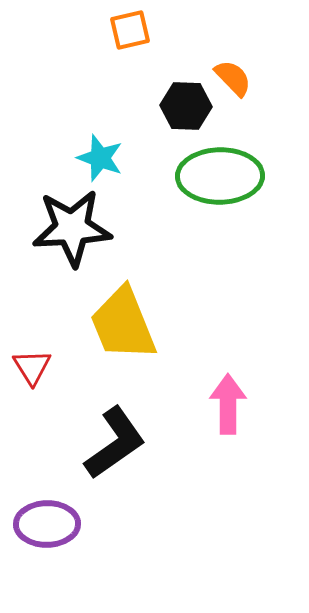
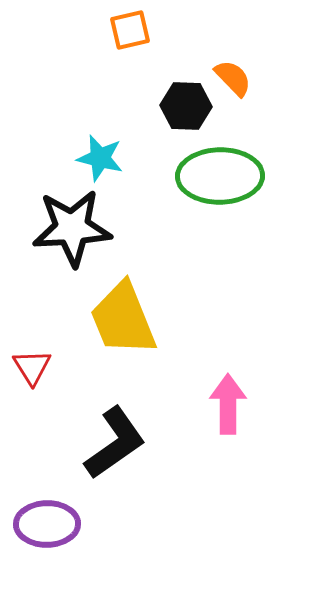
cyan star: rotated 6 degrees counterclockwise
yellow trapezoid: moved 5 px up
